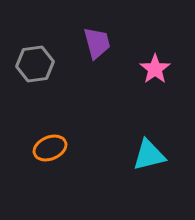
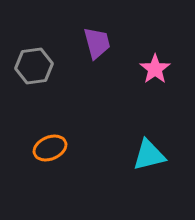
gray hexagon: moved 1 px left, 2 px down
